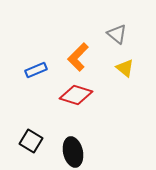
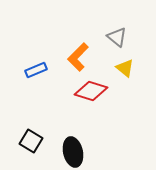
gray triangle: moved 3 px down
red diamond: moved 15 px right, 4 px up
